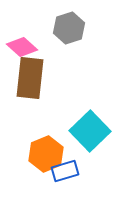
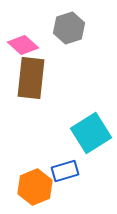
pink diamond: moved 1 px right, 2 px up
brown rectangle: moved 1 px right
cyan square: moved 1 px right, 2 px down; rotated 12 degrees clockwise
orange hexagon: moved 11 px left, 33 px down
